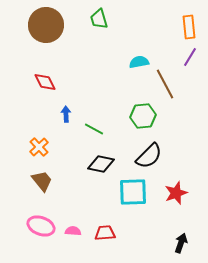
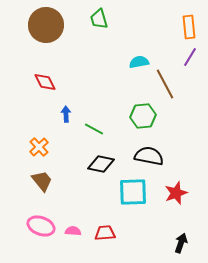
black semicircle: rotated 124 degrees counterclockwise
